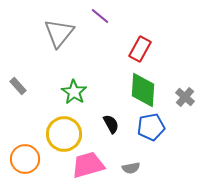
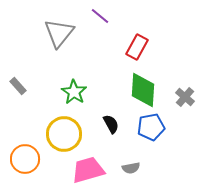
red rectangle: moved 3 px left, 2 px up
pink trapezoid: moved 5 px down
